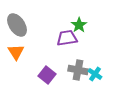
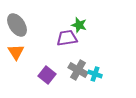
green star: rotated 21 degrees counterclockwise
gray cross: rotated 18 degrees clockwise
cyan cross: rotated 16 degrees counterclockwise
